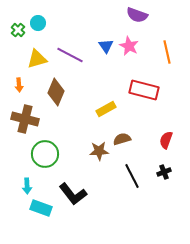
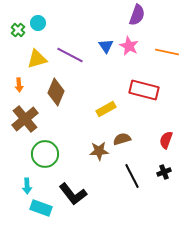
purple semicircle: rotated 90 degrees counterclockwise
orange line: rotated 65 degrees counterclockwise
brown cross: rotated 36 degrees clockwise
